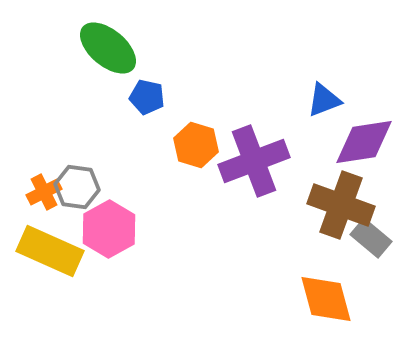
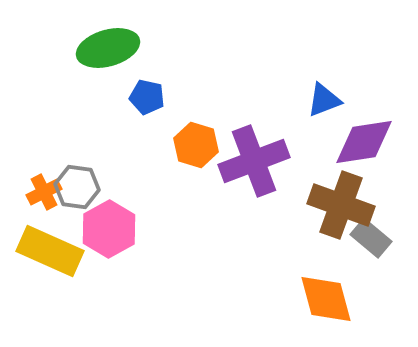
green ellipse: rotated 56 degrees counterclockwise
